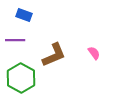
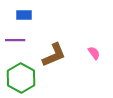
blue rectangle: rotated 21 degrees counterclockwise
